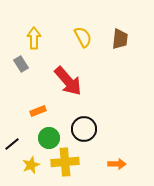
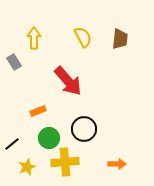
gray rectangle: moved 7 px left, 2 px up
yellow star: moved 4 px left, 2 px down
